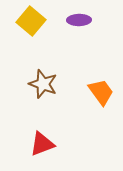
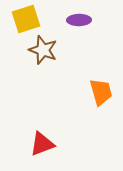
yellow square: moved 5 px left, 2 px up; rotated 32 degrees clockwise
brown star: moved 34 px up
orange trapezoid: rotated 20 degrees clockwise
